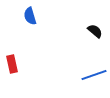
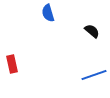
blue semicircle: moved 18 px right, 3 px up
black semicircle: moved 3 px left
